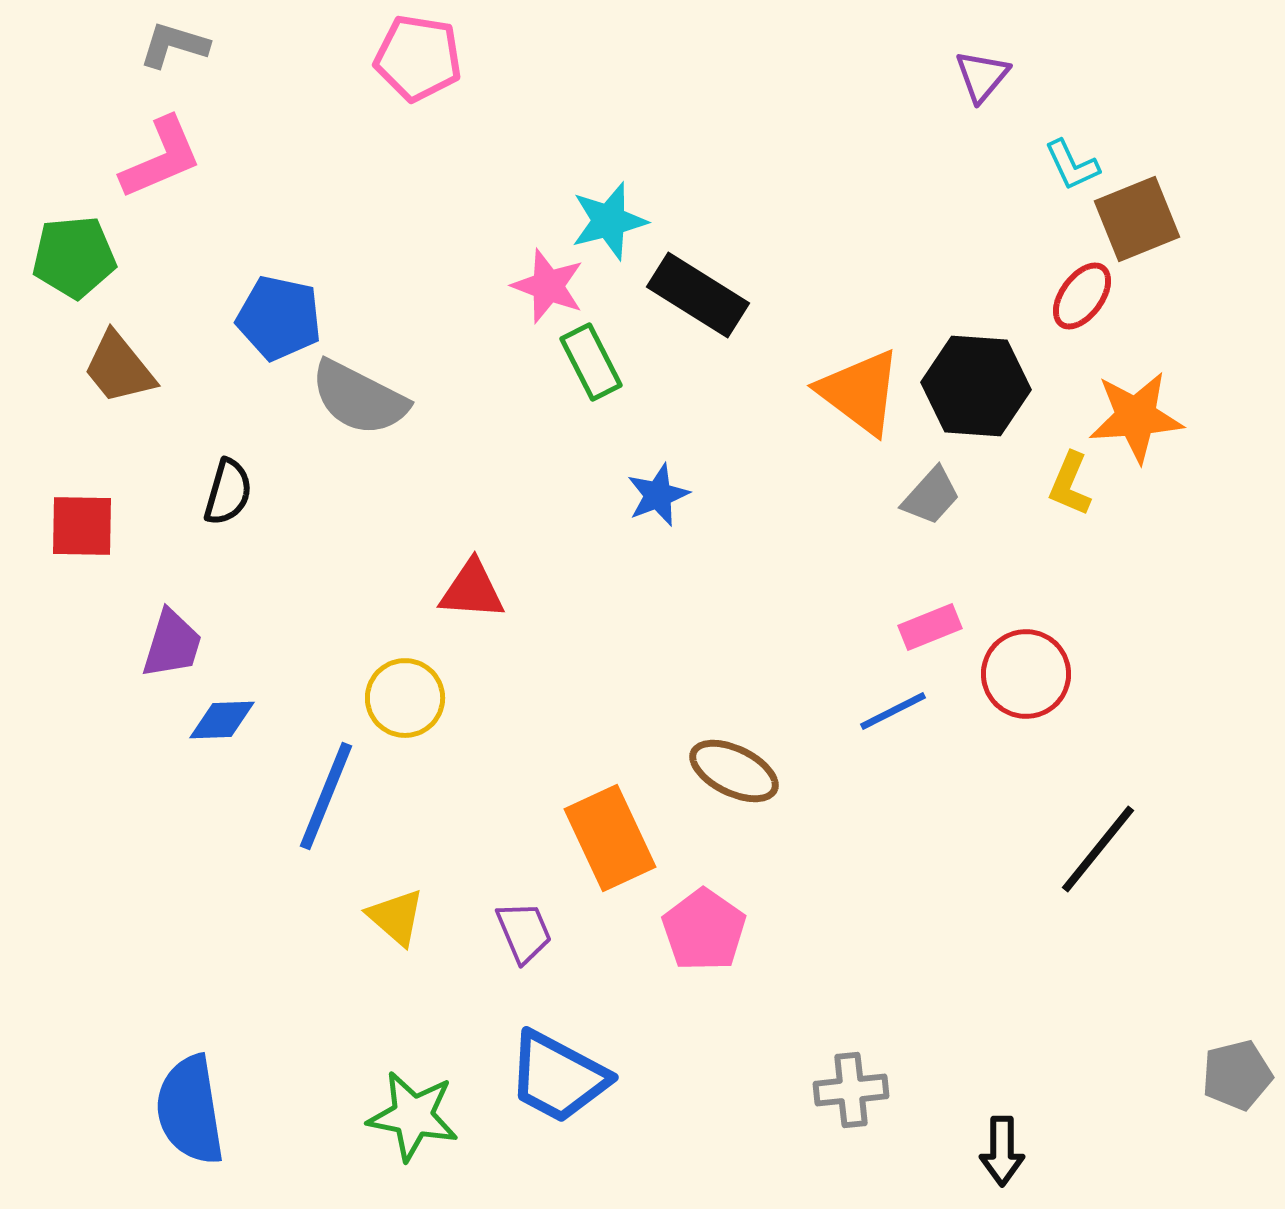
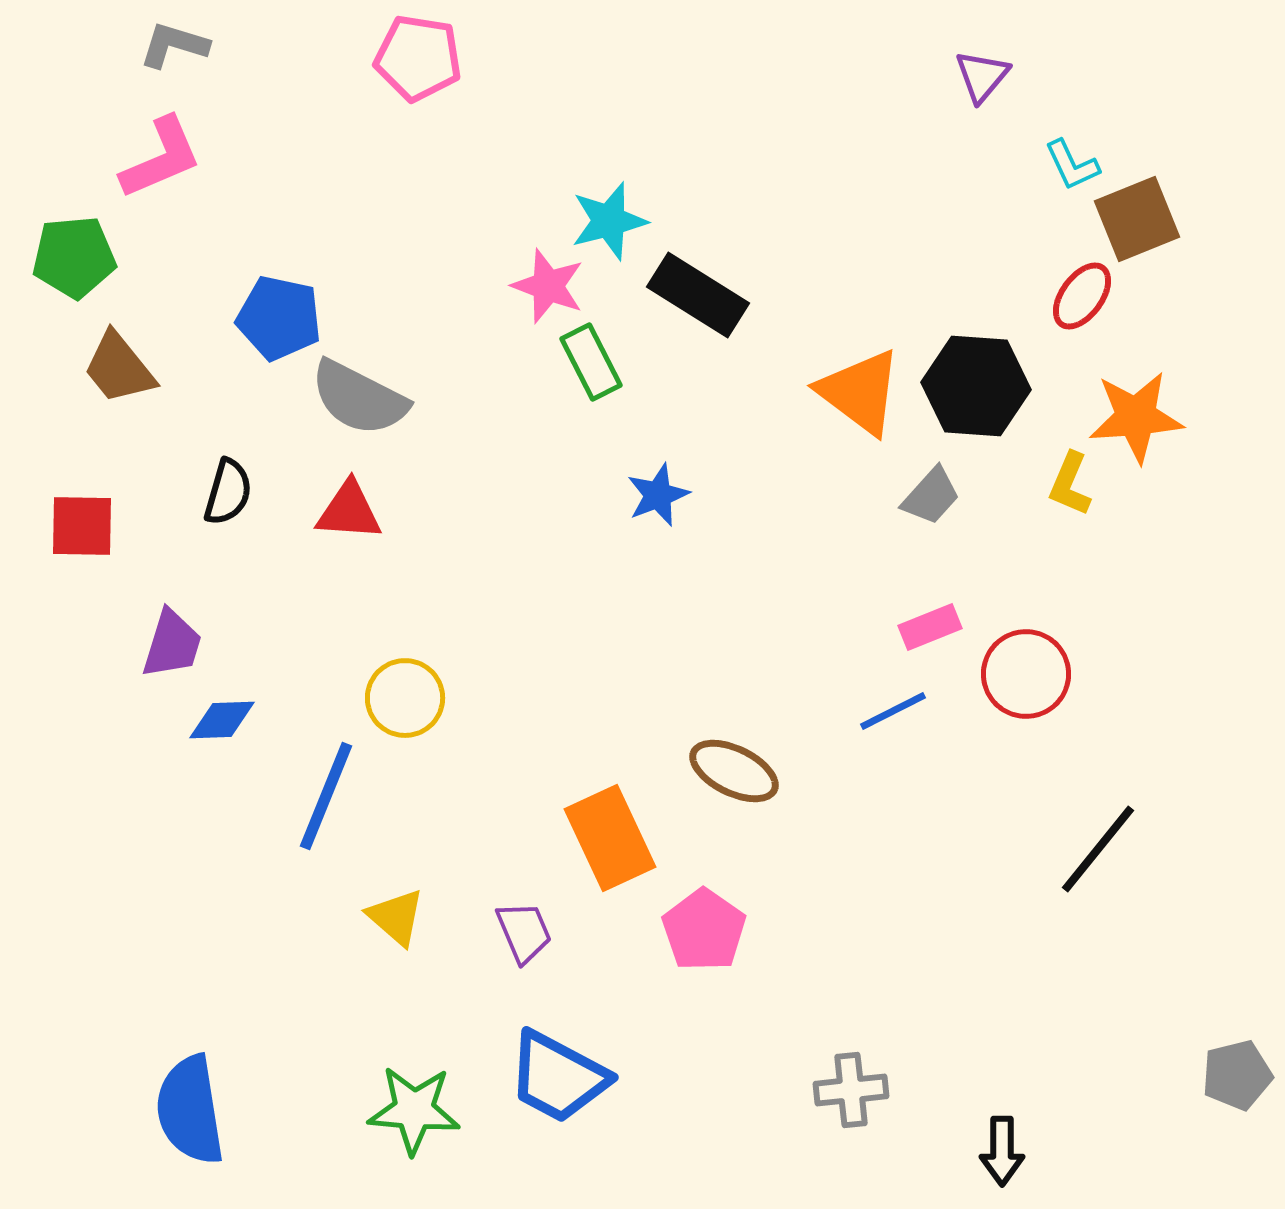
red triangle at (472, 590): moved 123 px left, 79 px up
green star at (413, 1116): moved 1 px right, 6 px up; rotated 6 degrees counterclockwise
